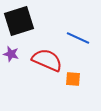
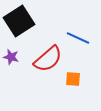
black square: rotated 16 degrees counterclockwise
purple star: moved 3 px down
red semicircle: moved 1 px right, 1 px up; rotated 116 degrees clockwise
